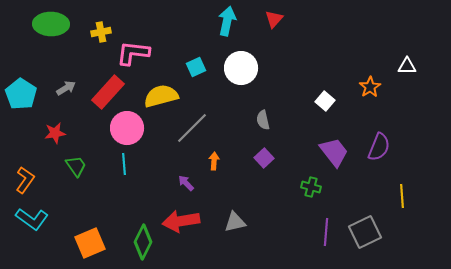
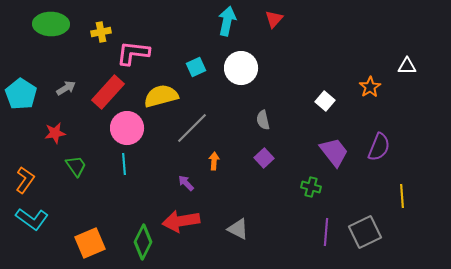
gray triangle: moved 3 px right, 7 px down; rotated 40 degrees clockwise
